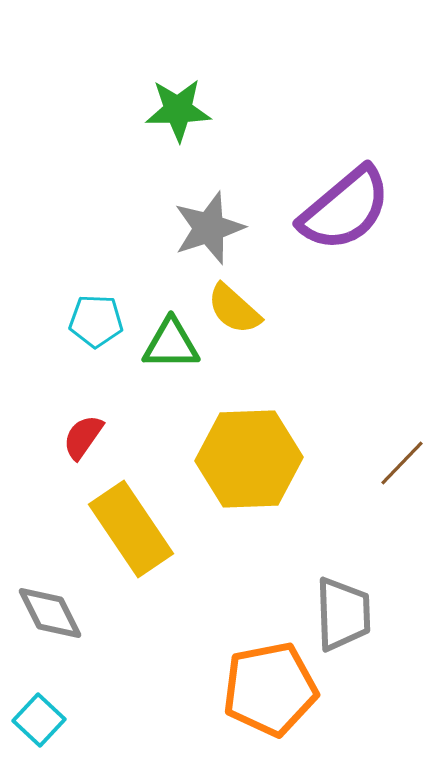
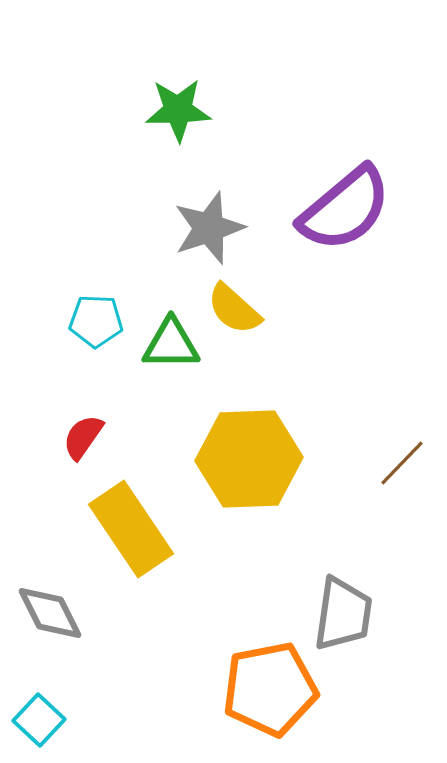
gray trapezoid: rotated 10 degrees clockwise
